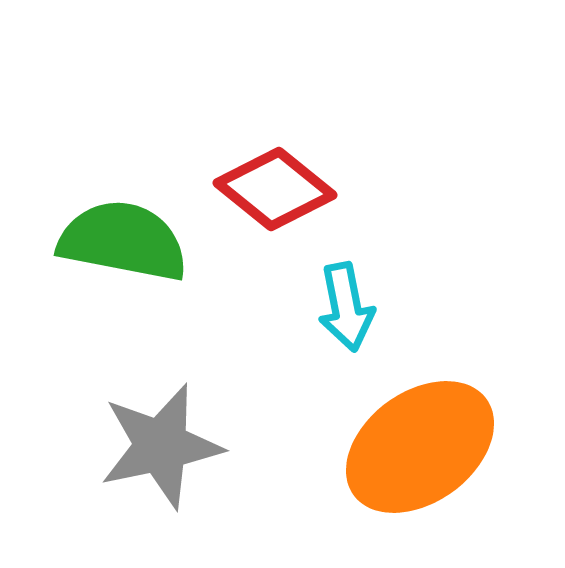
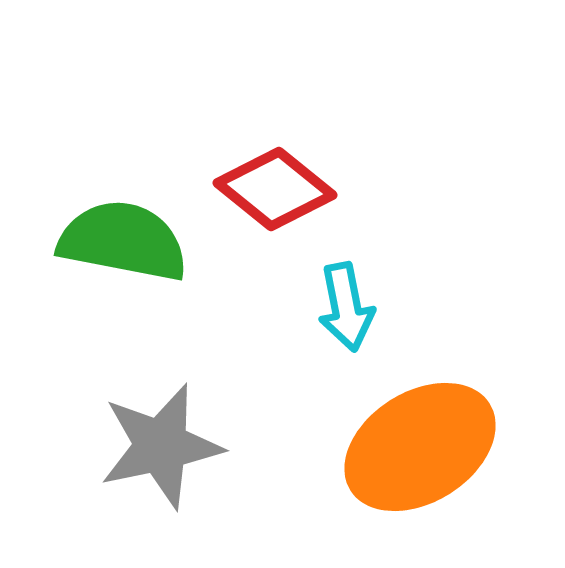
orange ellipse: rotated 4 degrees clockwise
